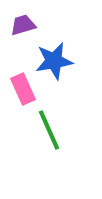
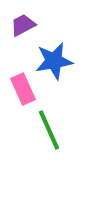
purple trapezoid: rotated 12 degrees counterclockwise
